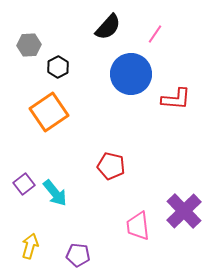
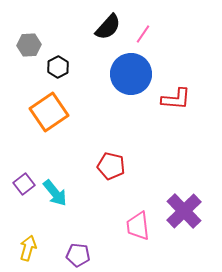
pink line: moved 12 px left
yellow arrow: moved 2 px left, 2 px down
